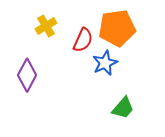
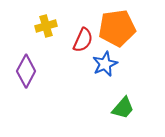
yellow cross: rotated 15 degrees clockwise
blue star: moved 1 px down
purple diamond: moved 1 px left, 4 px up
